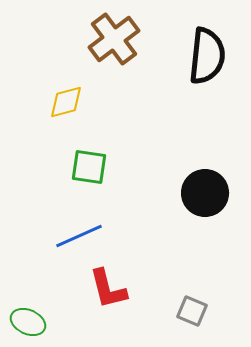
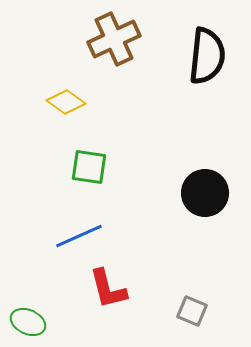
brown cross: rotated 12 degrees clockwise
yellow diamond: rotated 51 degrees clockwise
